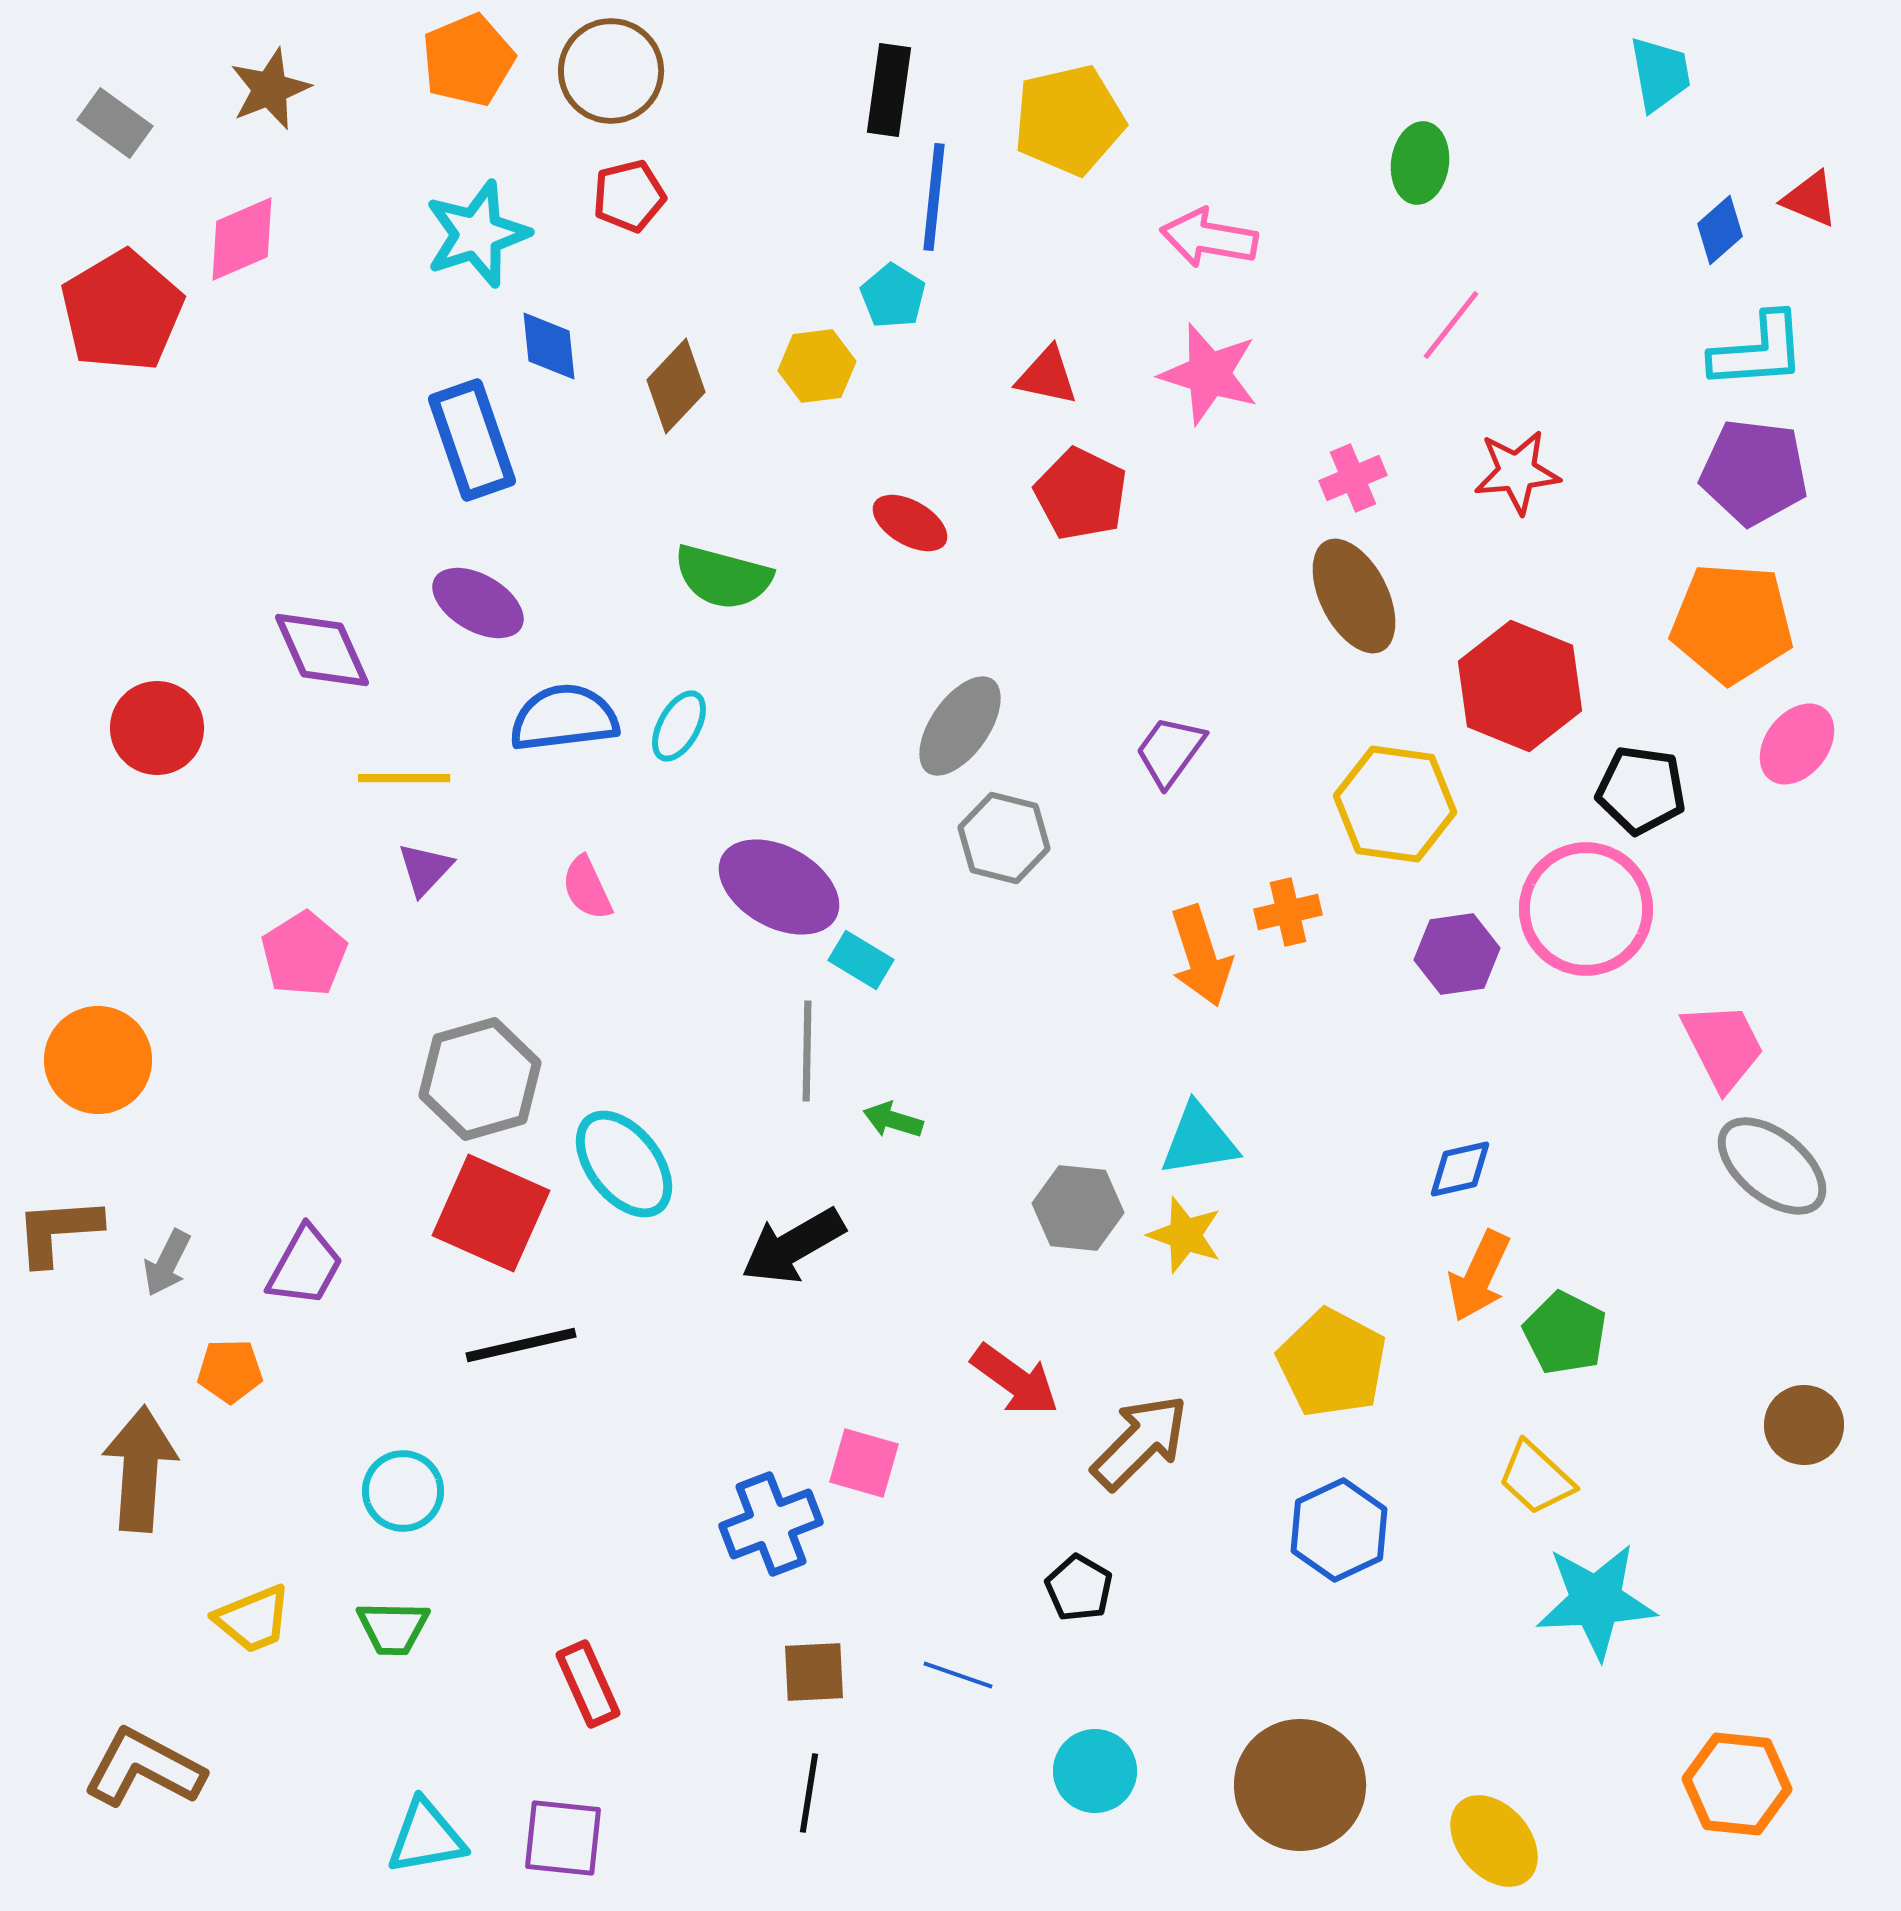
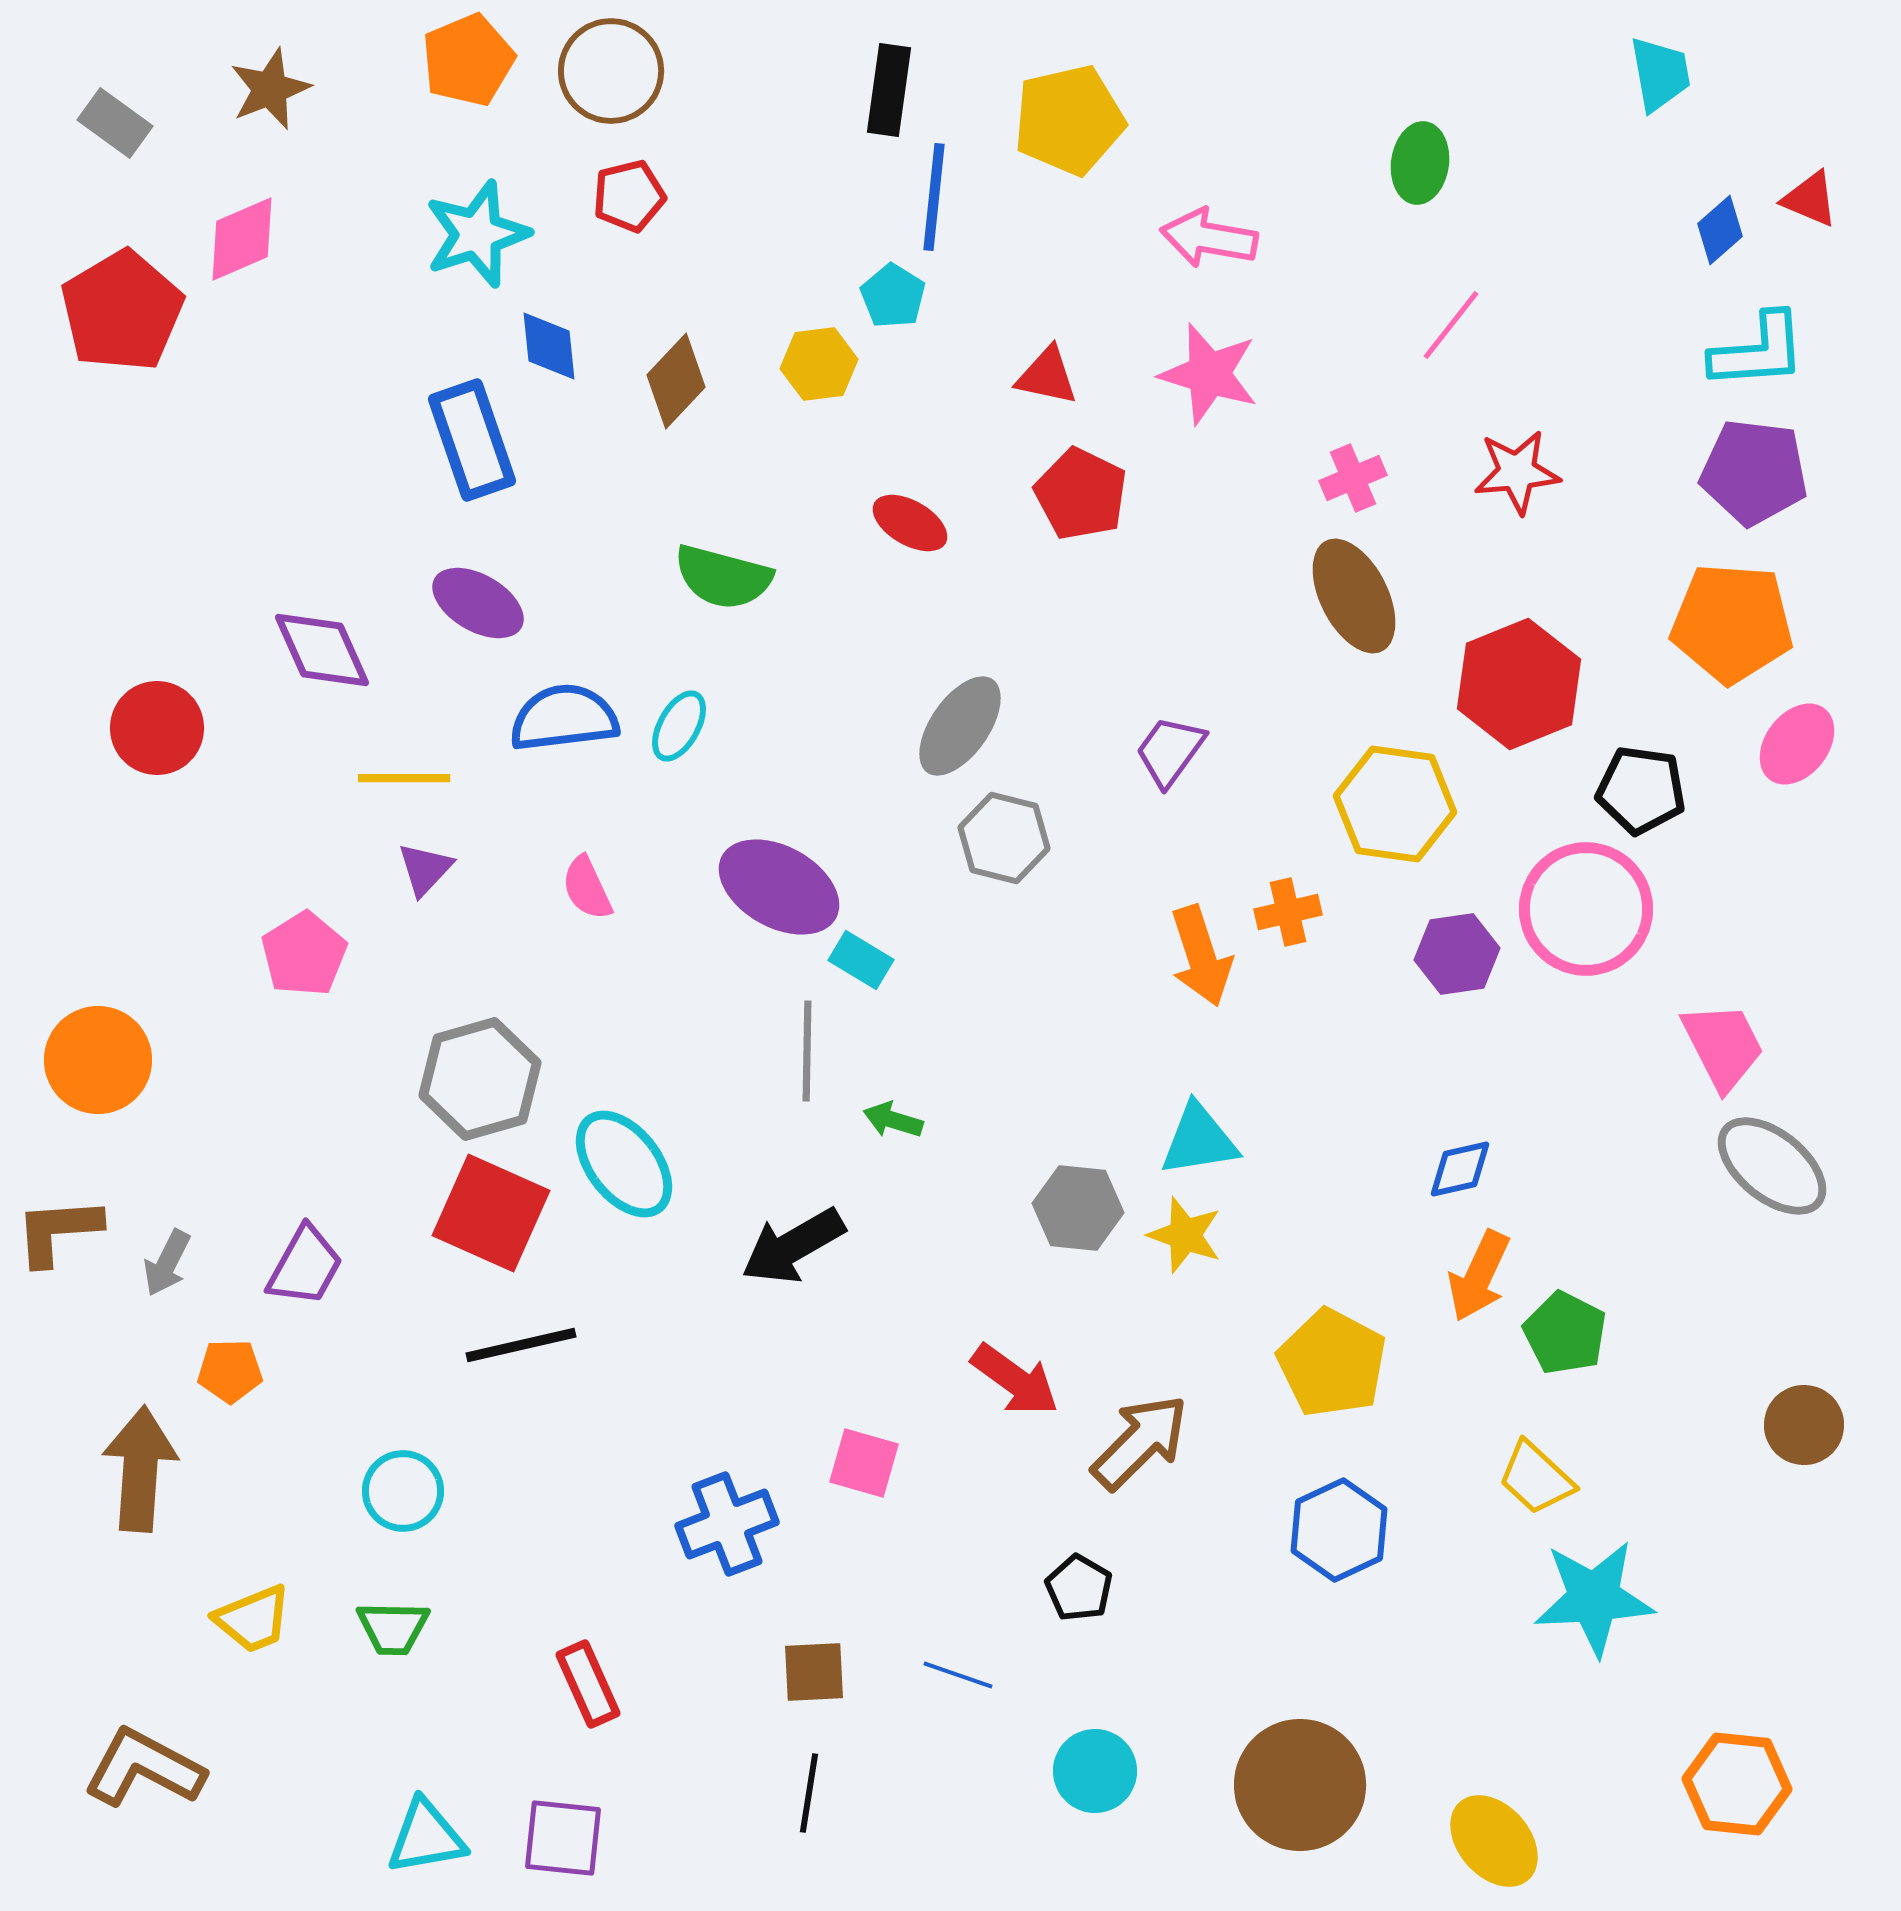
yellow hexagon at (817, 366): moved 2 px right, 2 px up
brown diamond at (676, 386): moved 5 px up
red hexagon at (1520, 686): moved 1 px left, 2 px up; rotated 16 degrees clockwise
blue cross at (771, 1524): moved 44 px left
cyan star at (1596, 1601): moved 2 px left, 3 px up
